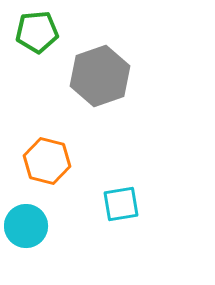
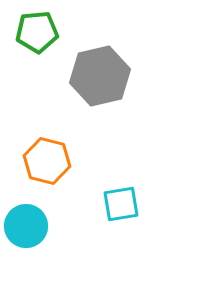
gray hexagon: rotated 6 degrees clockwise
